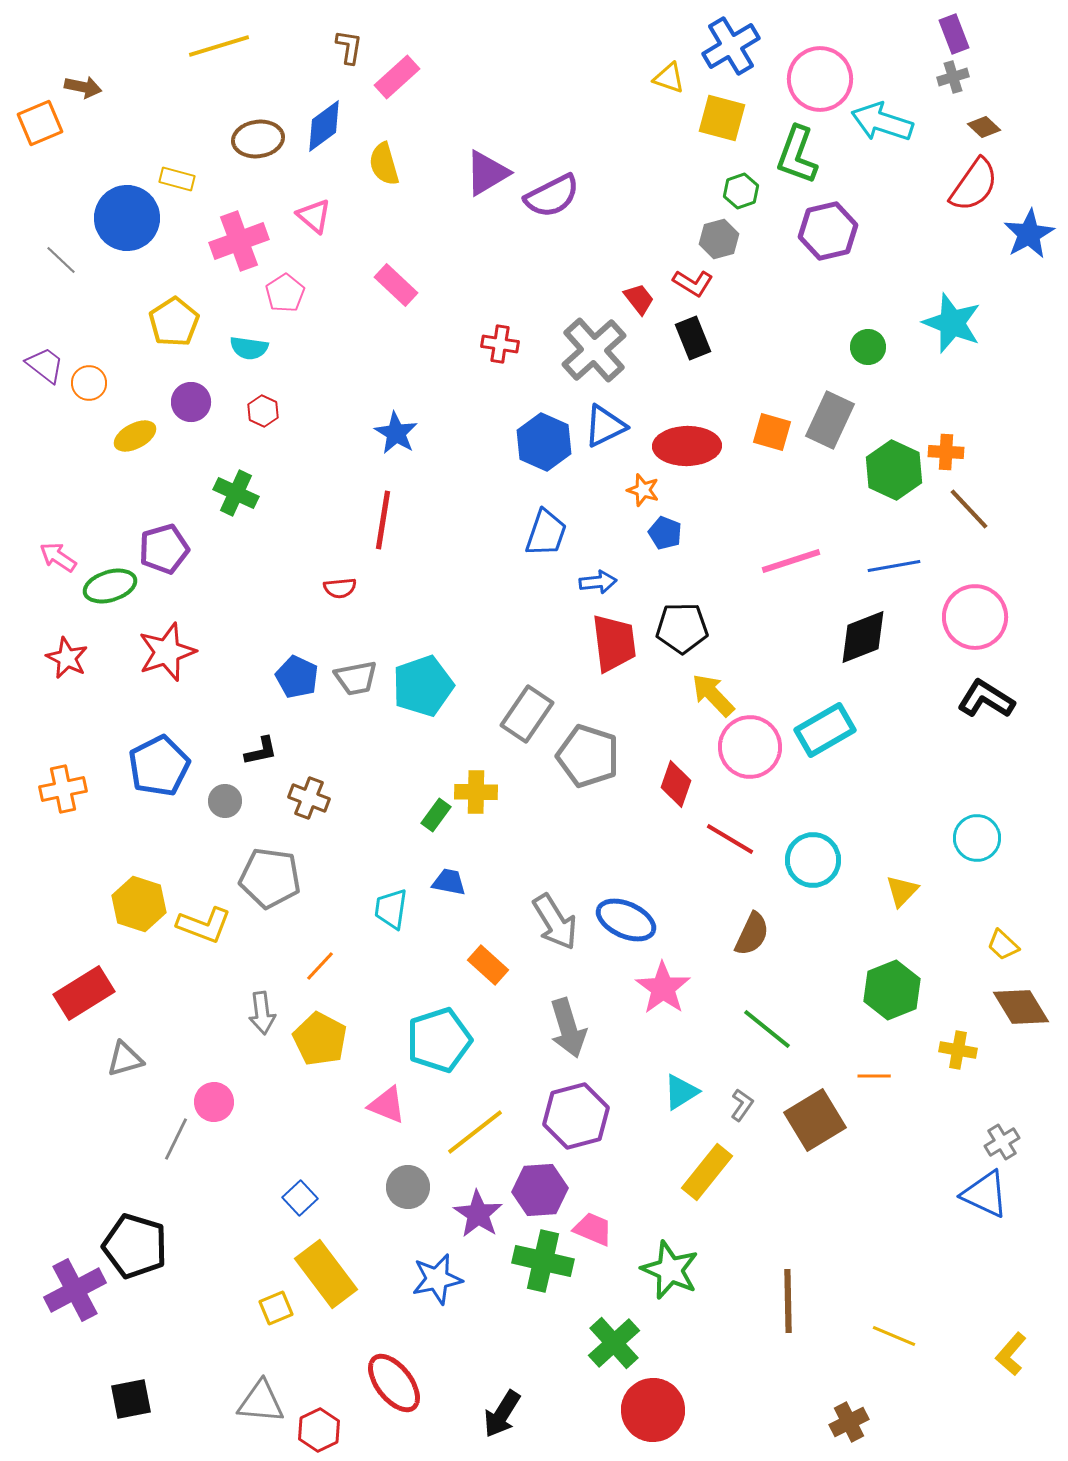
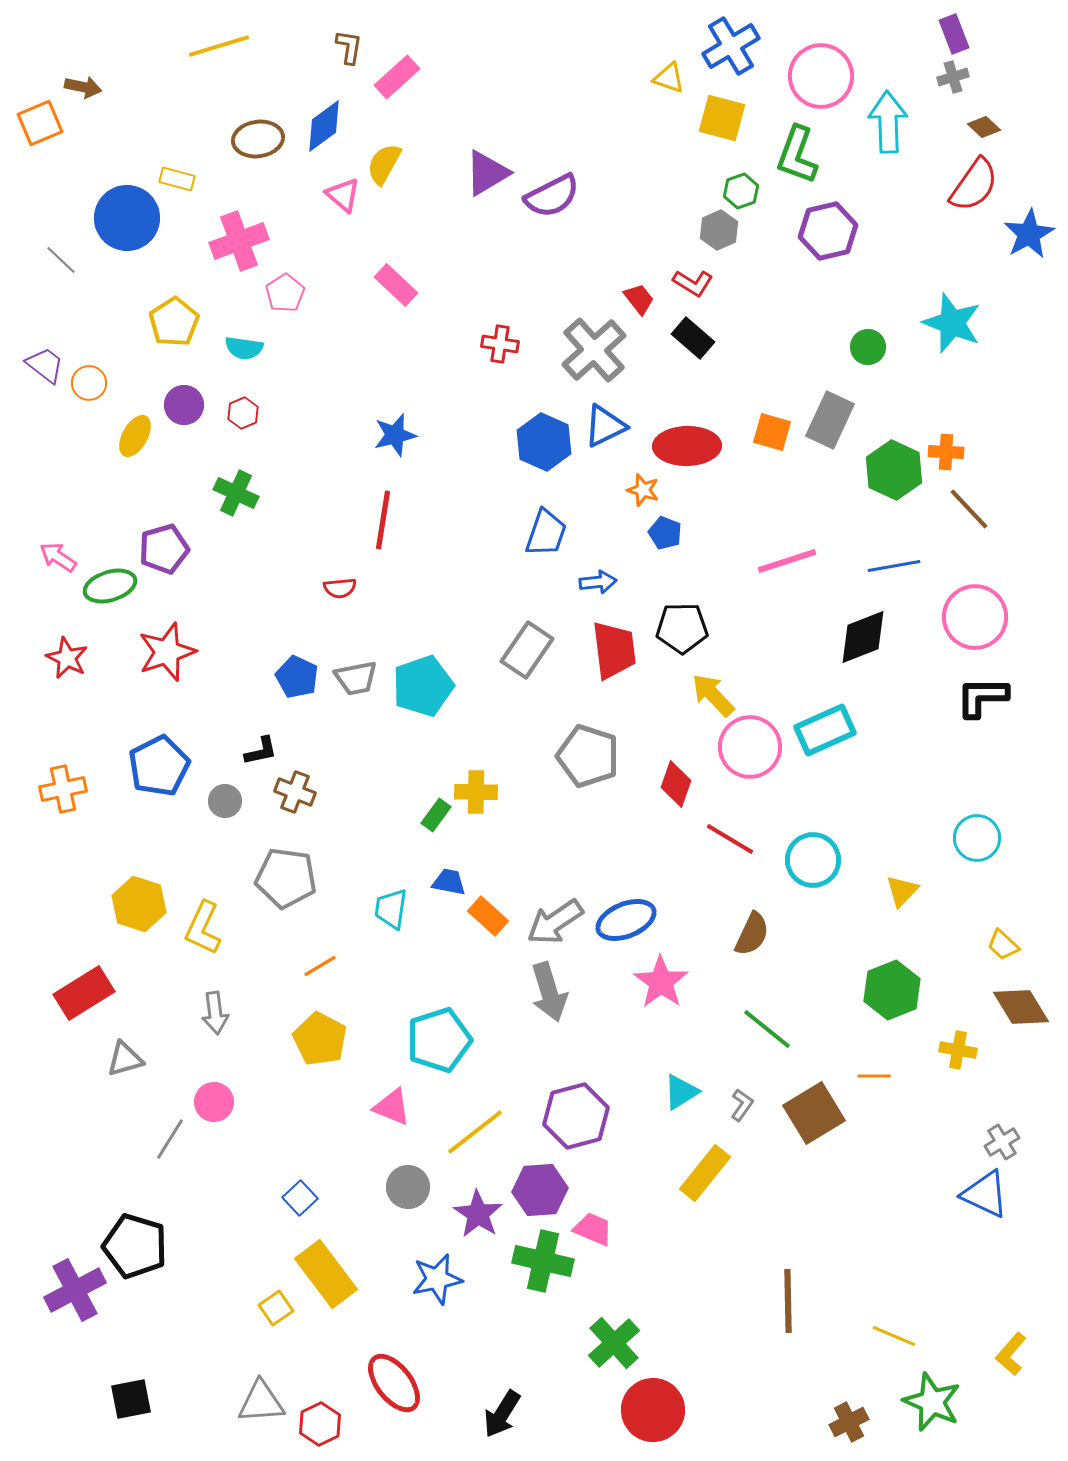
pink circle at (820, 79): moved 1 px right, 3 px up
cyan arrow at (882, 122): moved 6 px right; rotated 70 degrees clockwise
yellow semicircle at (384, 164): rotated 45 degrees clockwise
pink triangle at (314, 216): moved 29 px right, 21 px up
gray hexagon at (719, 239): moved 9 px up; rotated 9 degrees counterclockwise
black rectangle at (693, 338): rotated 27 degrees counterclockwise
cyan semicircle at (249, 348): moved 5 px left
purple circle at (191, 402): moved 7 px left, 3 px down
red hexagon at (263, 411): moved 20 px left, 2 px down; rotated 12 degrees clockwise
blue star at (396, 433): moved 1 px left, 2 px down; rotated 27 degrees clockwise
yellow ellipse at (135, 436): rotated 33 degrees counterclockwise
pink line at (791, 561): moved 4 px left
red trapezoid at (614, 643): moved 7 px down
black L-shape at (986, 699): moved 4 px left, 2 px up; rotated 32 degrees counterclockwise
gray rectangle at (527, 714): moved 64 px up
cyan rectangle at (825, 730): rotated 6 degrees clockwise
brown cross at (309, 798): moved 14 px left, 6 px up
gray pentagon at (270, 878): moved 16 px right
blue ellipse at (626, 920): rotated 46 degrees counterclockwise
gray arrow at (555, 922): rotated 88 degrees clockwise
yellow L-shape at (204, 925): moved 1 px left, 3 px down; rotated 94 degrees clockwise
orange rectangle at (488, 965): moved 49 px up
orange line at (320, 966): rotated 16 degrees clockwise
pink star at (663, 988): moved 2 px left, 6 px up
gray arrow at (262, 1013): moved 47 px left
gray arrow at (568, 1028): moved 19 px left, 36 px up
pink triangle at (387, 1105): moved 5 px right, 2 px down
brown square at (815, 1120): moved 1 px left, 7 px up
gray line at (176, 1139): moved 6 px left; rotated 6 degrees clockwise
yellow rectangle at (707, 1172): moved 2 px left, 1 px down
green star at (670, 1270): moved 262 px right, 132 px down
yellow square at (276, 1308): rotated 12 degrees counterclockwise
gray triangle at (261, 1402): rotated 9 degrees counterclockwise
red hexagon at (319, 1430): moved 1 px right, 6 px up
